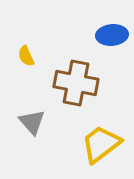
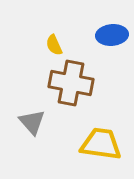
yellow semicircle: moved 28 px right, 11 px up
brown cross: moved 5 px left
yellow trapezoid: rotated 45 degrees clockwise
